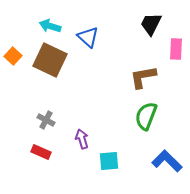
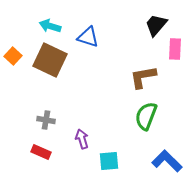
black trapezoid: moved 5 px right, 1 px down; rotated 15 degrees clockwise
blue triangle: rotated 25 degrees counterclockwise
pink rectangle: moved 1 px left
gray cross: rotated 18 degrees counterclockwise
